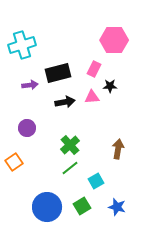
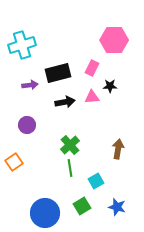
pink rectangle: moved 2 px left, 1 px up
purple circle: moved 3 px up
green line: rotated 60 degrees counterclockwise
blue circle: moved 2 px left, 6 px down
